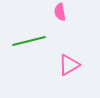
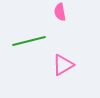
pink triangle: moved 6 px left
